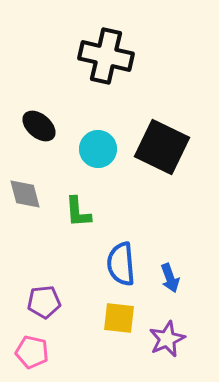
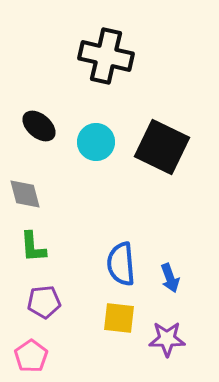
cyan circle: moved 2 px left, 7 px up
green L-shape: moved 45 px left, 35 px down
purple star: rotated 24 degrees clockwise
pink pentagon: moved 1 px left, 4 px down; rotated 24 degrees clockwise
